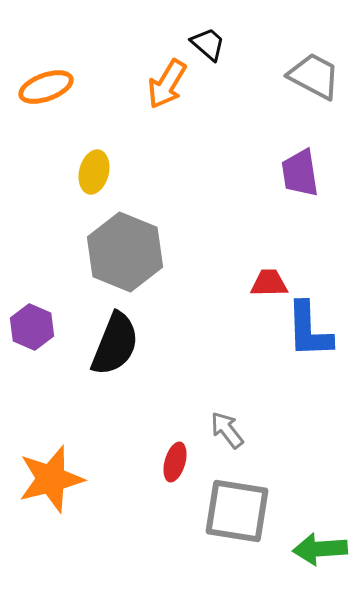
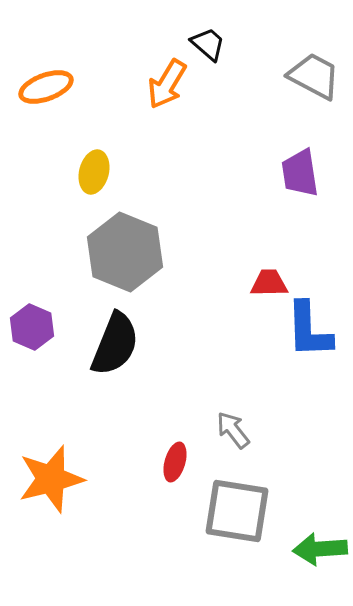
gray arrow: moved 6 px right
